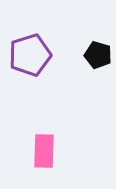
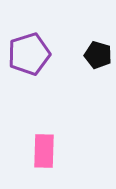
purple pentagon: moved 1 px left, 1 px up
